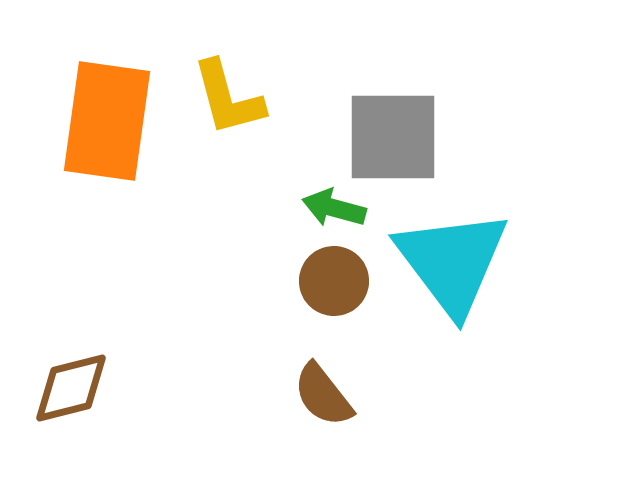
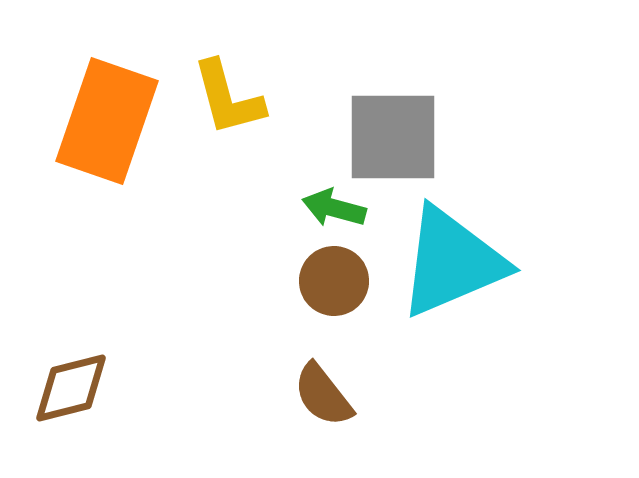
orange rectangle: rotated 11 degrees clockwise
cyan triangle: rotated 44 degrees clockwise
